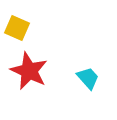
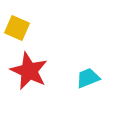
cyan trapezoid: rotated 70 degrees counterclockwise
